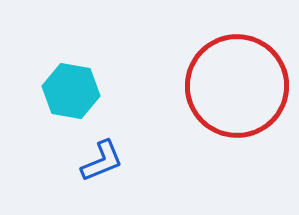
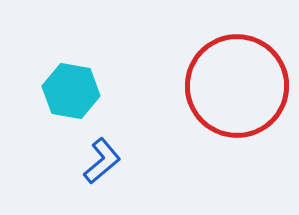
blue L-shape: rotated 18 degrees counterclockwise
